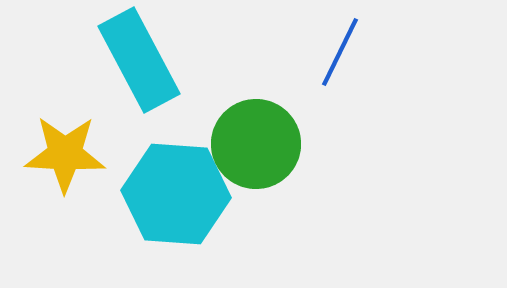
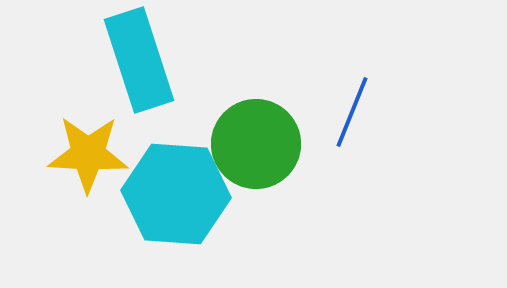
blue line: moved 12 px right, 60 px down; rotated 4 degrees counterclockwise
cyan rectangle: rotated 10 degrees clockwise
yellow star: moved 23 px right
